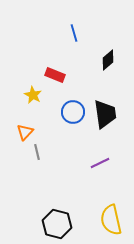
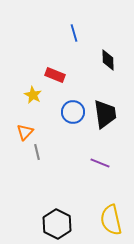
black diamond: rotated 50 degrees counterclockwise
purple line: rotated 48 degrees clockwise
black hexagon: rotated 12 degrees clockwise
